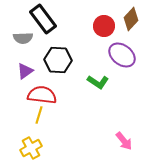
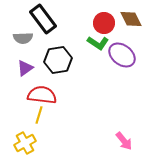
brown diamond: rotated 70 degrees counterclockwise
red circle: moved 3 px up
black hexagon: rotated 12 degrees counterclockwise
purple triangle: moved 3 px up
green L-shape: moved 39 px up
yellow cross: moved 6 px left, 5 px up
